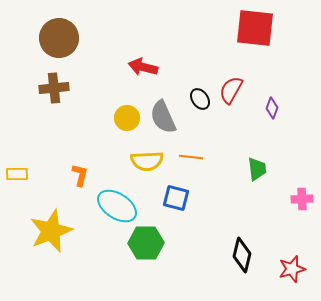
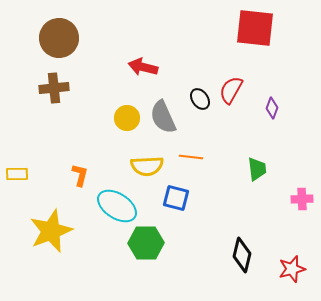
yellow semicircle: moved 5 px down
